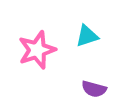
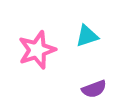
purple semicircle: rotated 35 degrees counterclockwise
